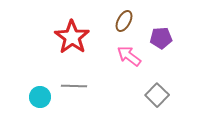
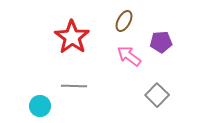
purple pentagon: moved 4 px down
cyan circle: moved 9 px down
